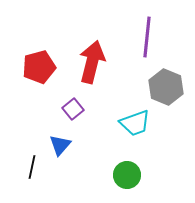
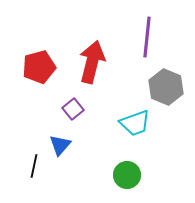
black line: moved 2 px right, 1 px up
